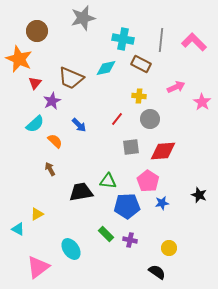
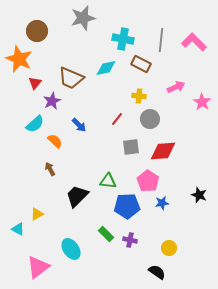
black trapezoid: moved 4 px left, 4 px down; rotated 35 degrees counterclockwise
